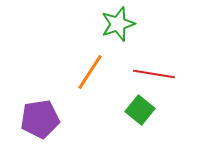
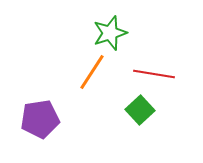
green star: moved 8 px left, 9 px down
orange line: moved 2 px right
green square: rotated 8 degrees clockwise
